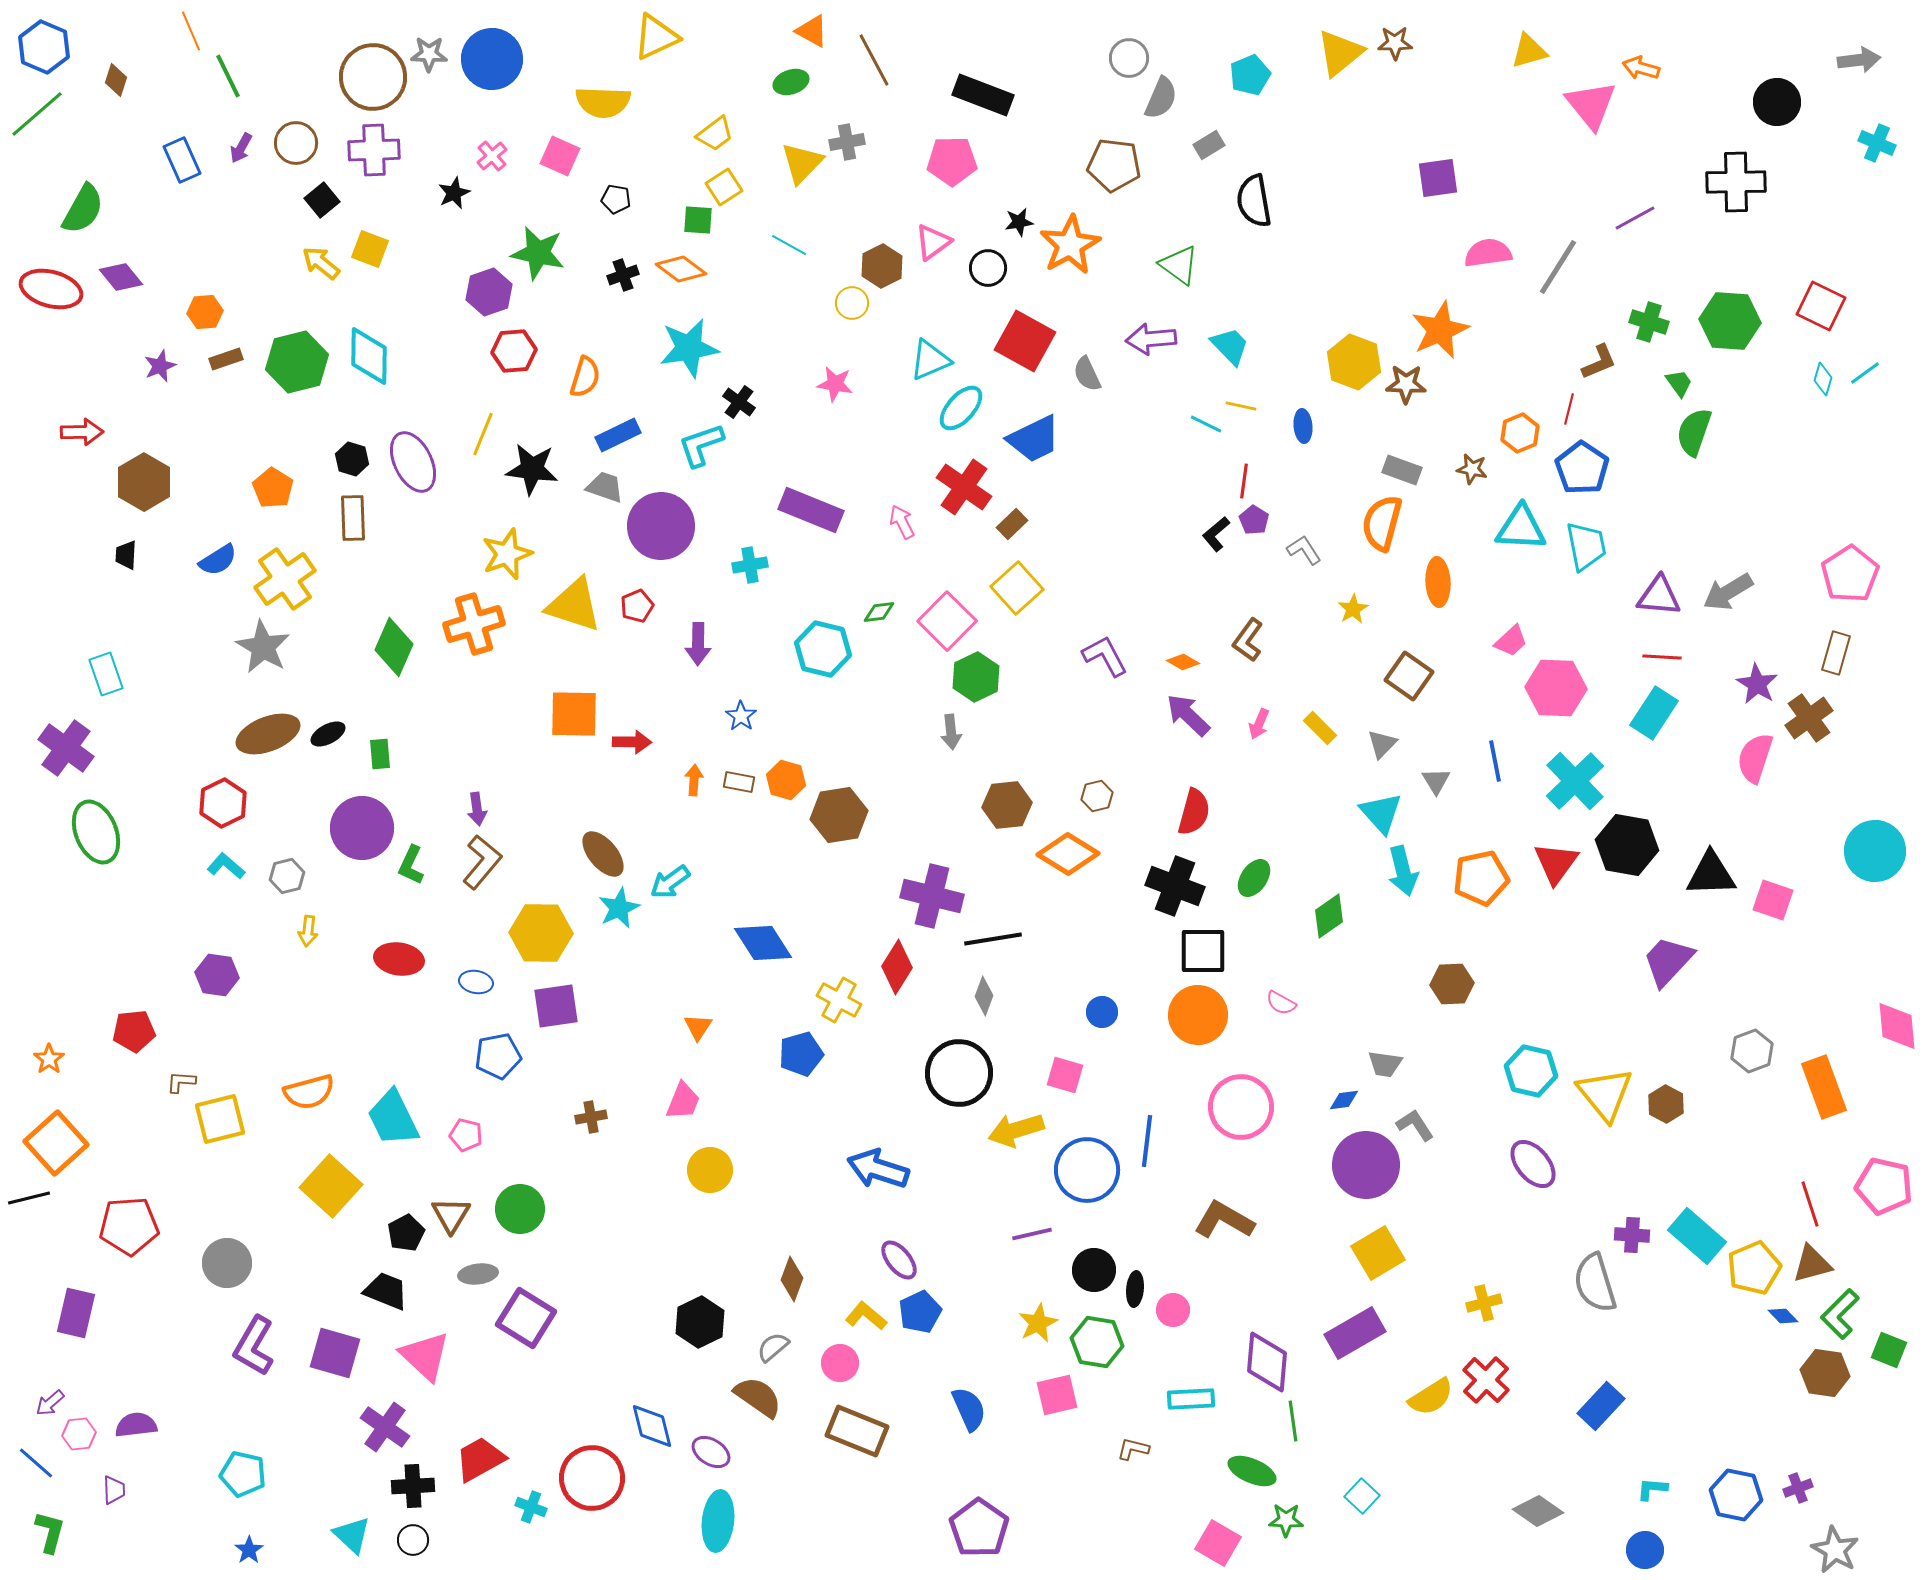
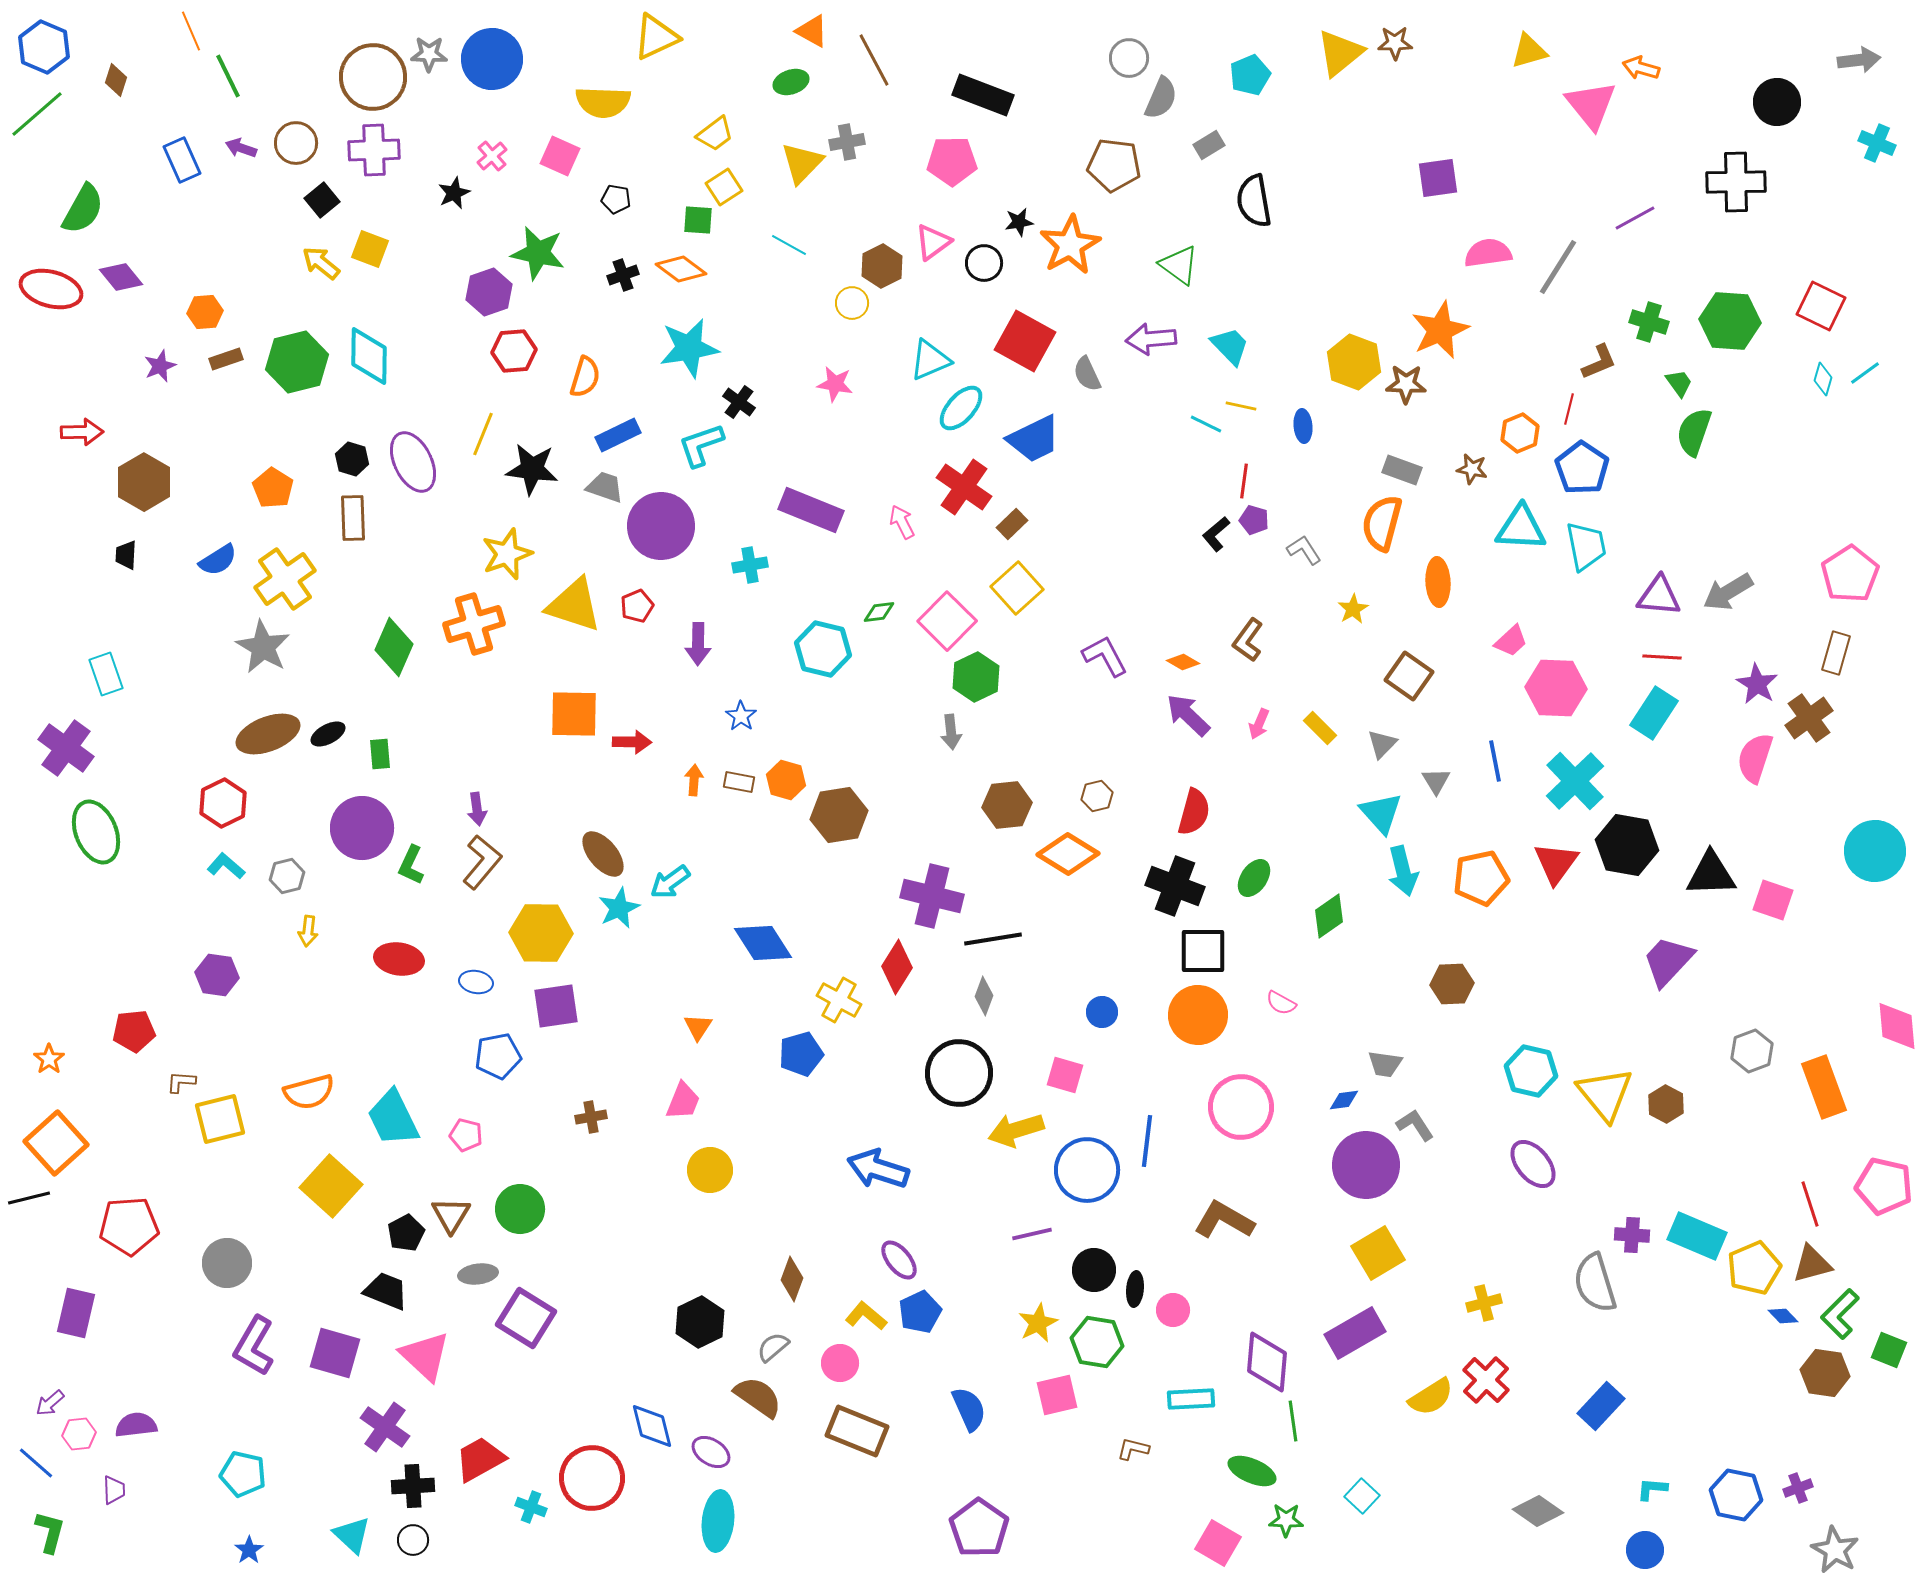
purple arrow at (241, 148): rotated 80 degrees clockwise
black circle at (988, 268): moved 4 px left, 5 px up
purple pentagon at (1254, 520): rotated 16 degrees counterclockwise
cyan rectangle at (1697, 1236): rotated 18 degrees counterclockwise
